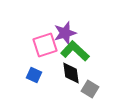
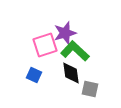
gray square: rotated 18 degrees counterclockwise
